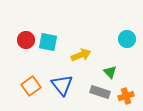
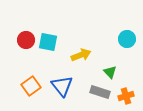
blue triangle: moved 1 px down
